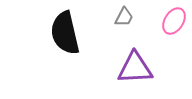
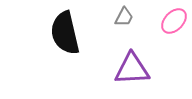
pink ellipse: rotated 12 degrees clockwise
purple triangle: moved 3 px left, 1 px down
